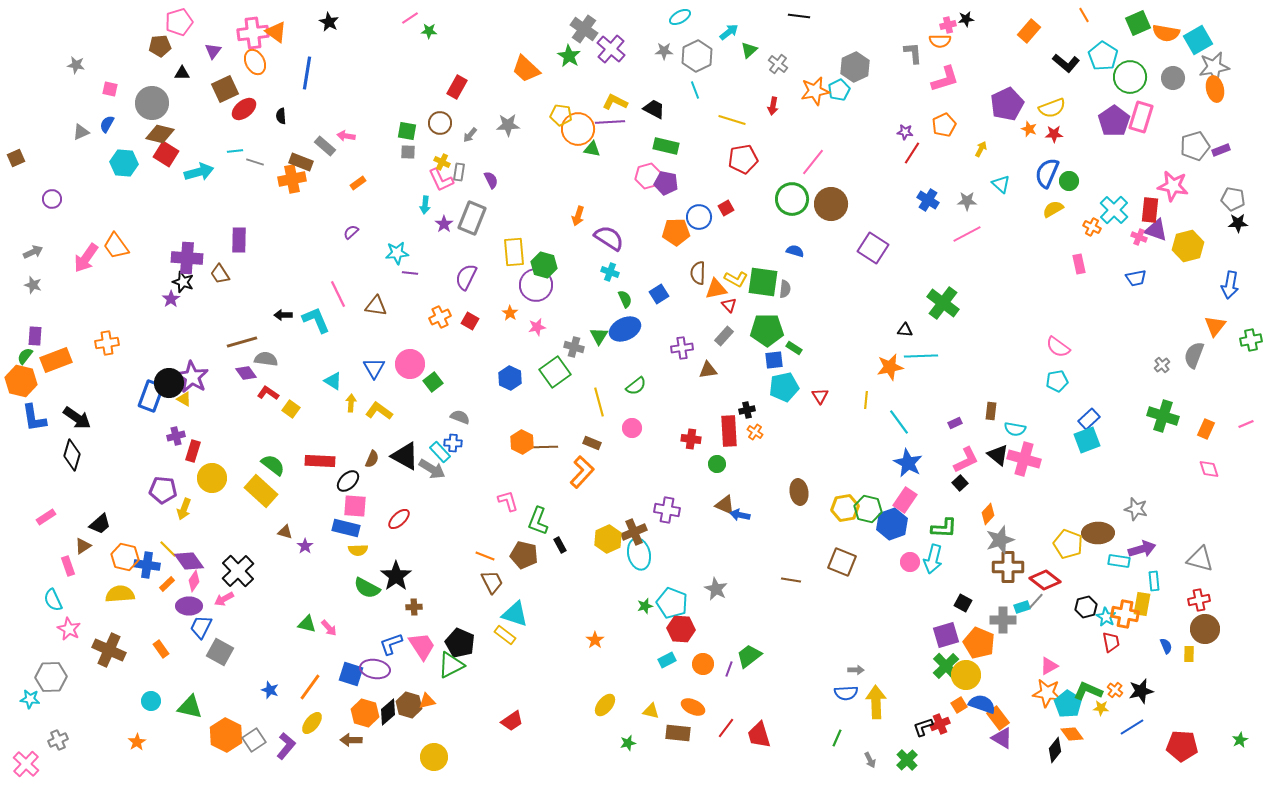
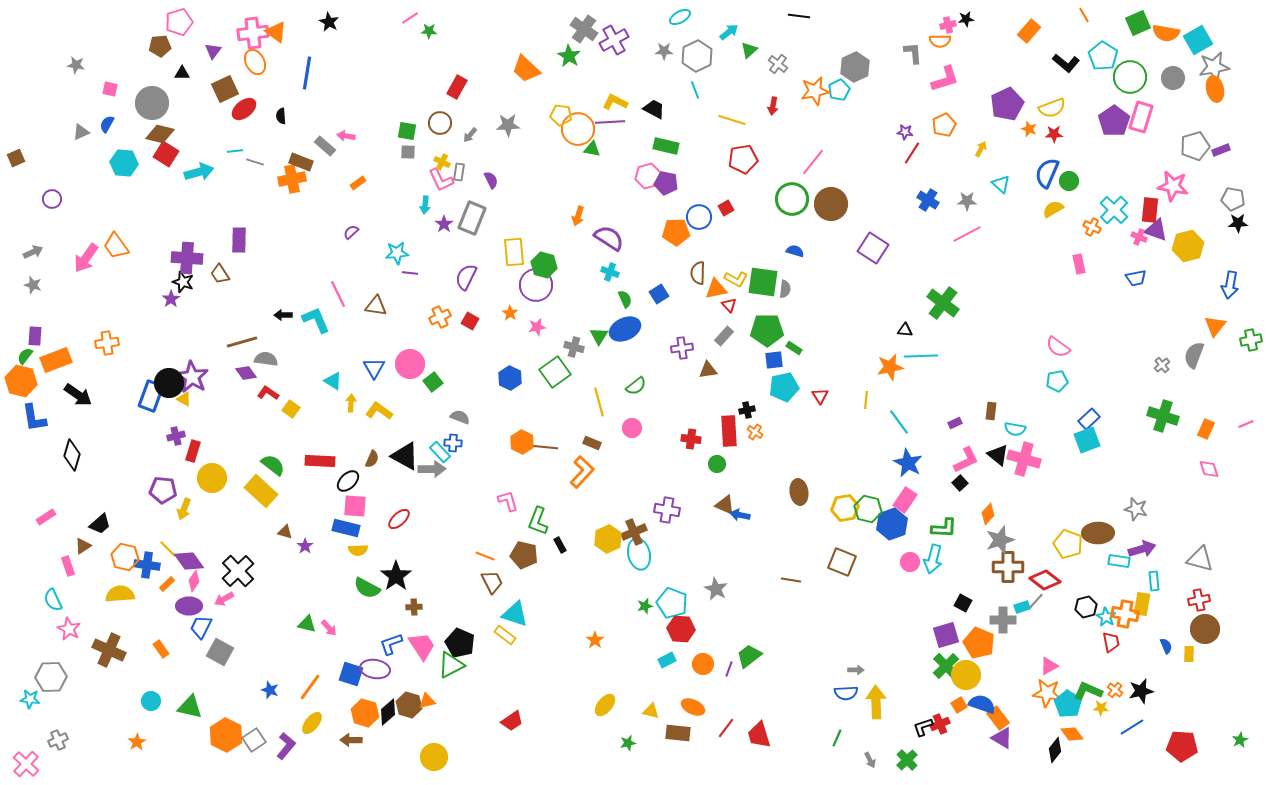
purple cross at (611, 49): moved 3 px right, 9 px up; rotated 20 degrees clockwise
black arrow at (77, 418): moved 1 px right, 23 px up
brown line at (544, 447): rotated 8 degrees clockwise
gray arrow at (432, 469): rotated 32 degrees counterclockwise
